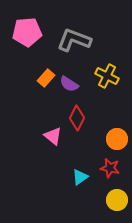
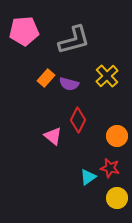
pink pentagon: moved 3 px left, 1 px up
gray L-shape: rotated 144 degrees clockwise
yellow cross: rotated 20 degrees clockwise
purple semicircle: rotated 18 degrees counterclockwise
red diamond: moved 1 px right, 2 px down
orange circle: moved 3 px up
cyan triangle: moved 8 px right
yellow circle: moved 2 px up
